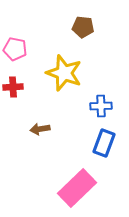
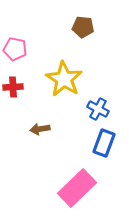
yellow star: moved 6 px down; rotated 12 degrees clockwise
blue cross: moved 3 px left, 3 px down; rotated 30 degrees clockwise
